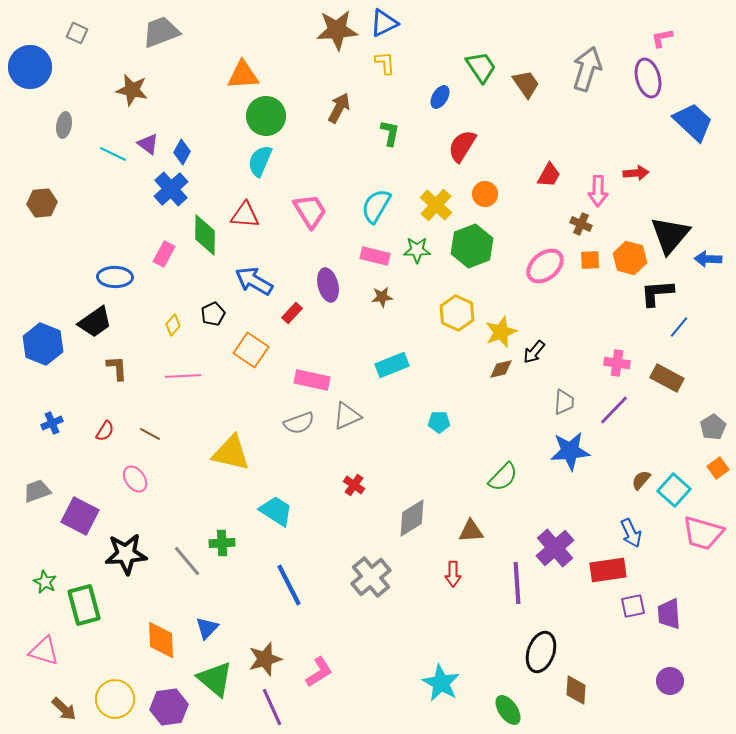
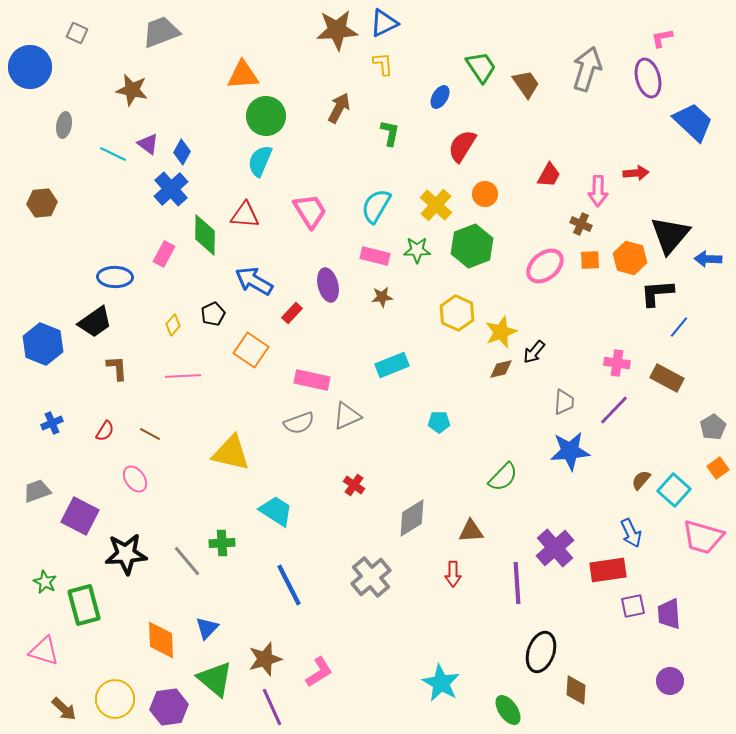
yellow L-shape at (385, 63): moved 2 px left, 1 px down
pink trapezoid at (703, 533): moved 4 px down
